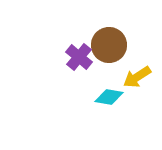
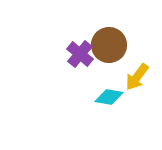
purple cross: moved 1 px right, 3 px up
yellow arrow: rotated 20 degrees counterclockwise
